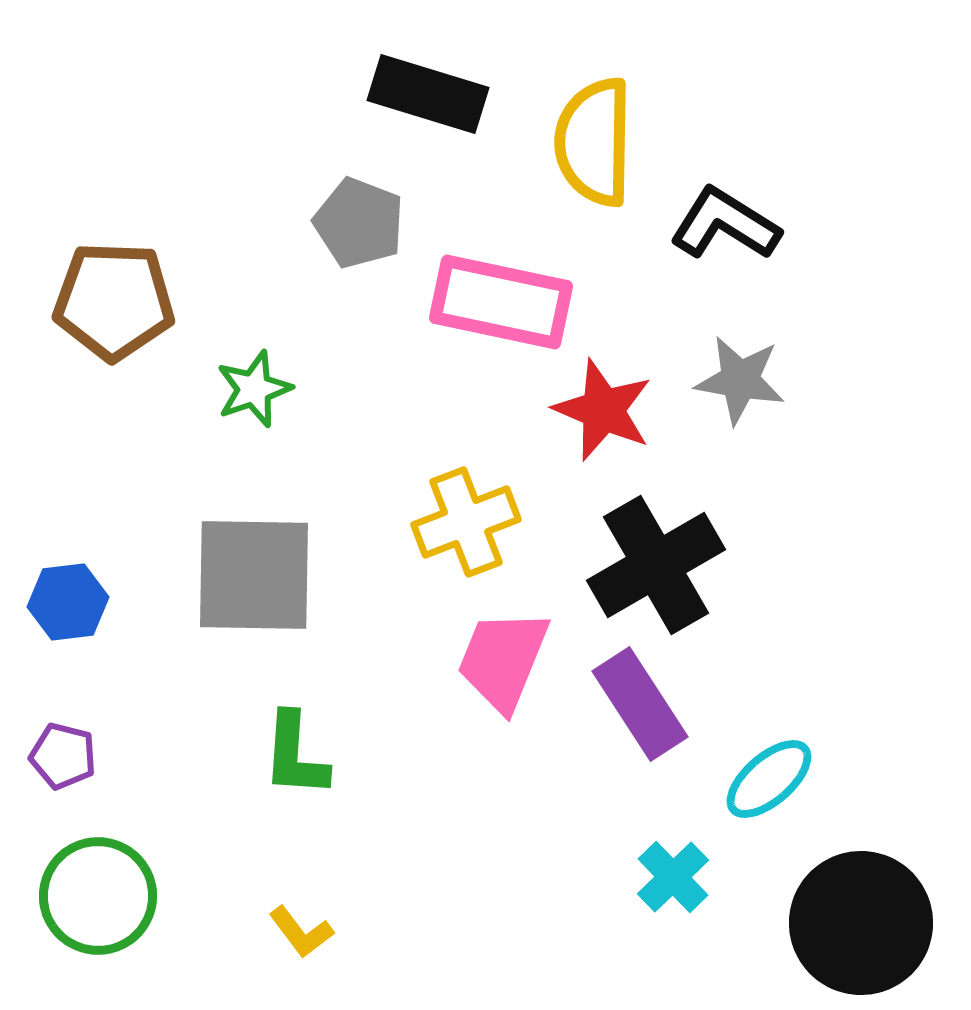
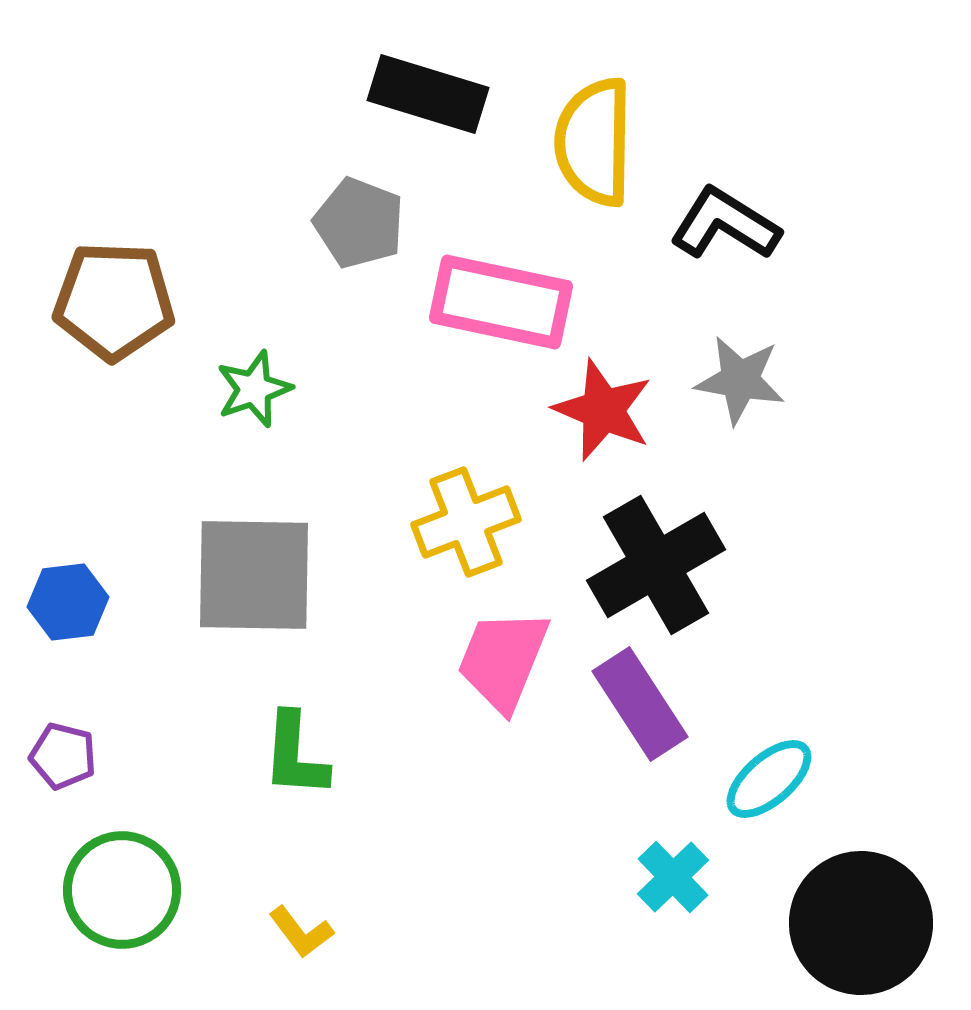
green circle: moved 24 px right, 6 px up
